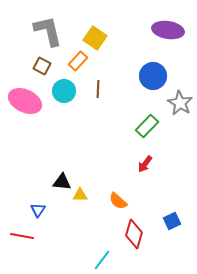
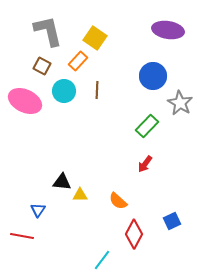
brown line: moved 1 px left, 1 px down
red diamond: rotated 12 degrees clockwise
